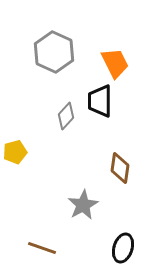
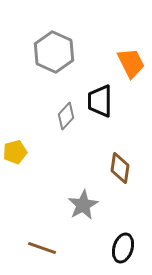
orange trapezoid: moved 16 px right
